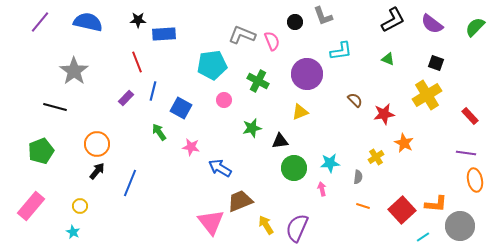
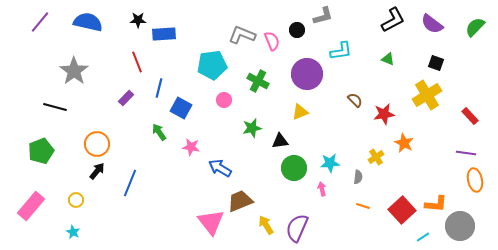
gray L-shape at (323, 16): rotated 85 degrees counterclockwise
black circle at (295, 22): moved 2 px right, 8 px down
blue line at (153, 91): moved 6 px right, 3 px up
yellow circle at (80, 206): moved 4 px left, 6 px up
